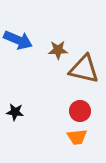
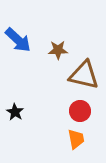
blue arrow: rotated 20 degrees clockwise
brown triangle: moved 6 px down
black star: rotated 24 degrees clockwise
orange trapezoid: moved 1 px left, 2 px down; rotated 95 degrees counterclockwise
